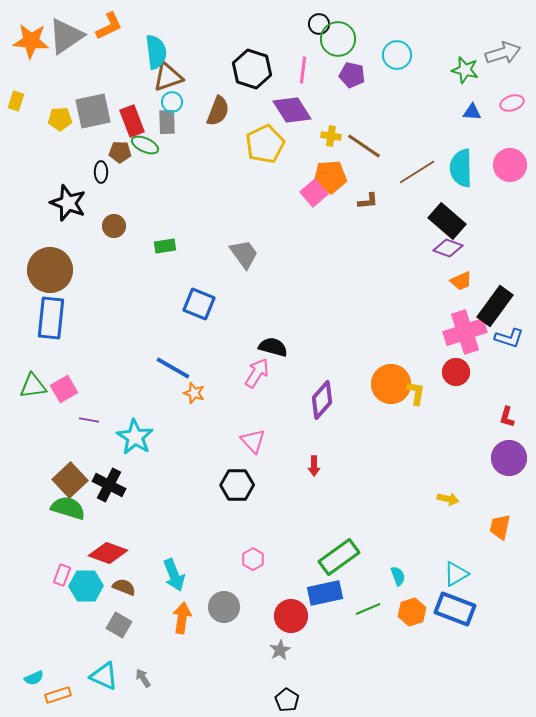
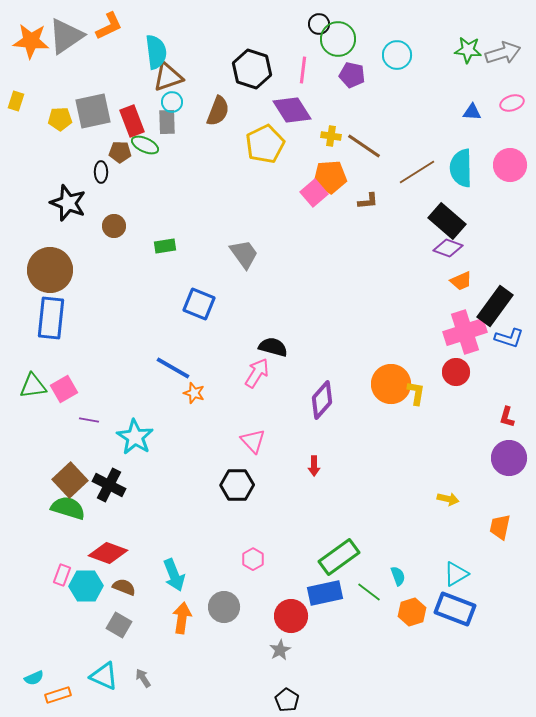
green star at (465, 70): moved 3 px right, 20 px up; rotated 8 degrees counterclockwise
green line at (368, 609): moved 1 px right, 17 px up; rotated 60 degrees clockwise
